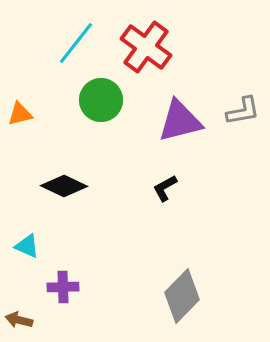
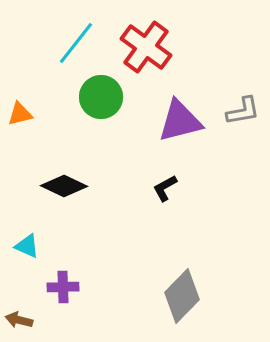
green circle: moved 3 px up
